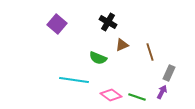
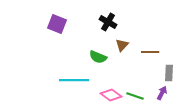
purple square: rotated 18 degrees counterclockwise
brown triangle: rotated 24 degrees counterclockwise
brown line: rotated 72 degrees counterclockwise
green semicircle: moved 1 px up
gray rectangle: rotated 21 degrees counterclockwise
cyan line: rotated 8 degrees counterclockwise
purple arrow: moved 1 px down
green line: moved 2 px left, 1 px up
